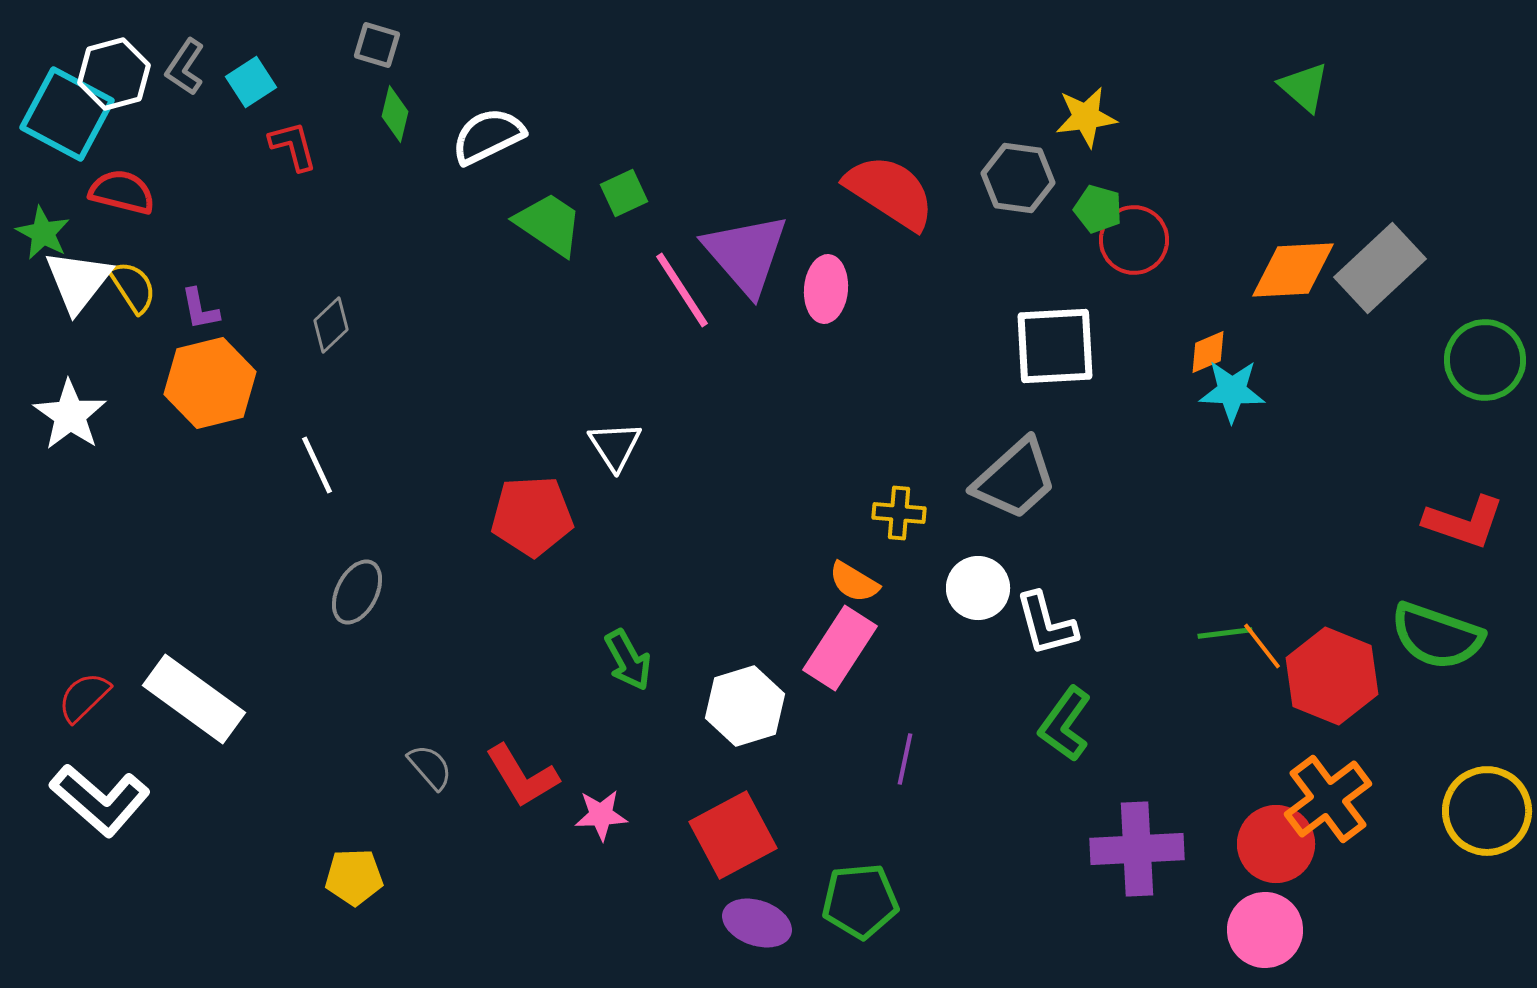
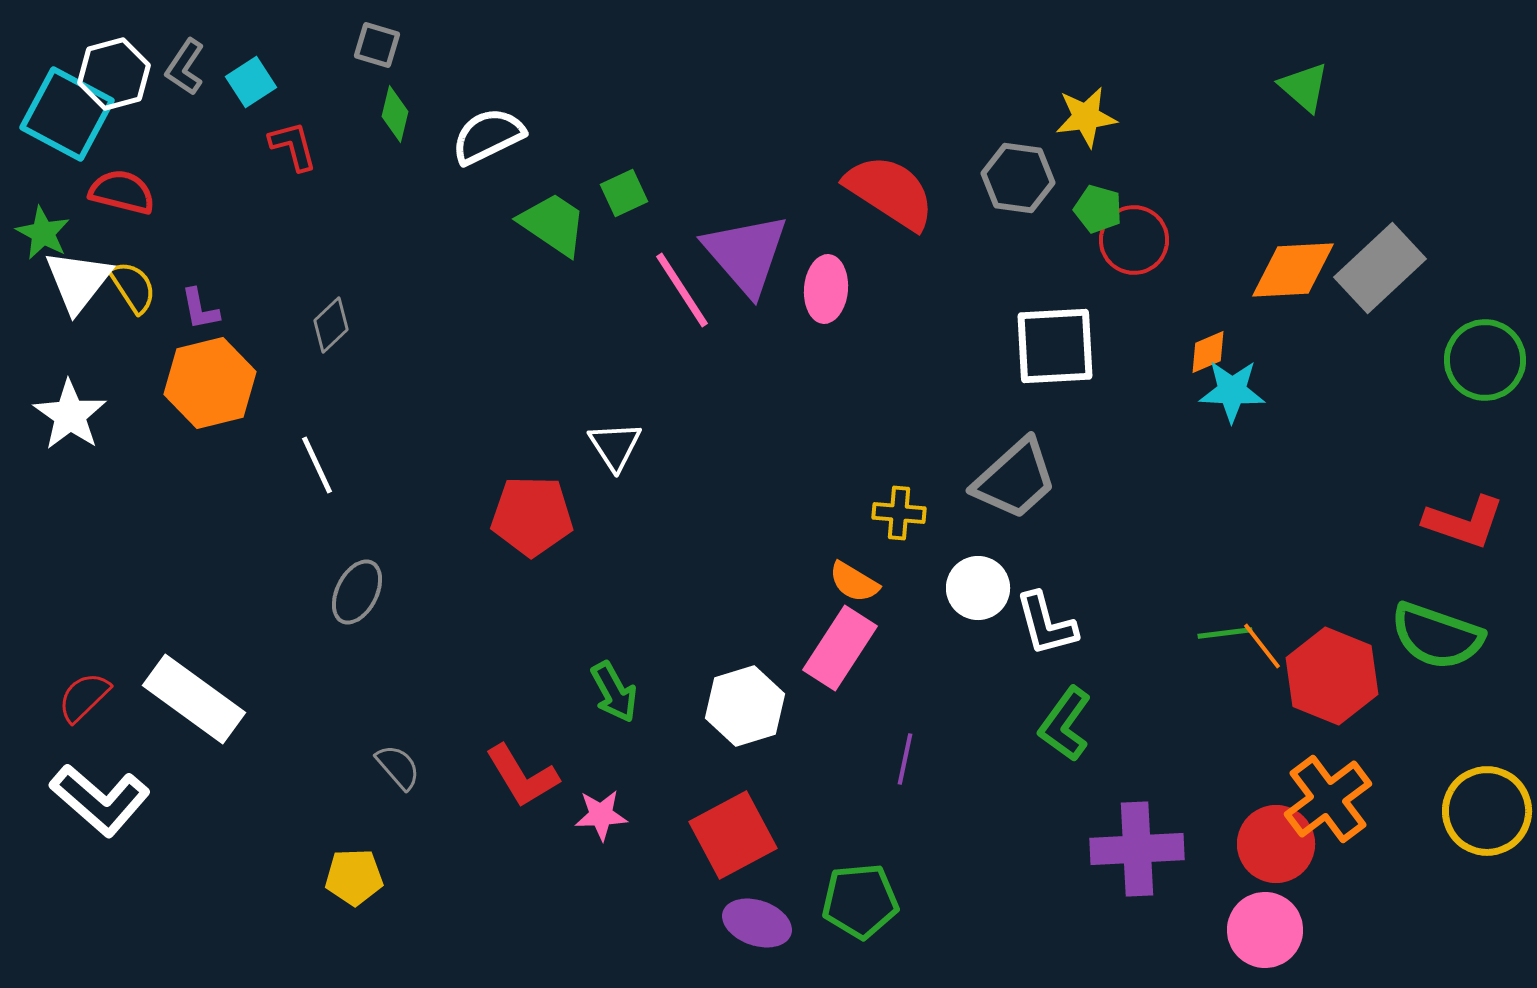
green trapezoid at (549, 224): moved 4 px right
red pentagon at (532, 516): rotated 4 degrees clockwise
green arrow at (628, 660): moved 14 px left, 32 px down
gray semicircle at (430, 767): moved 32 px left
